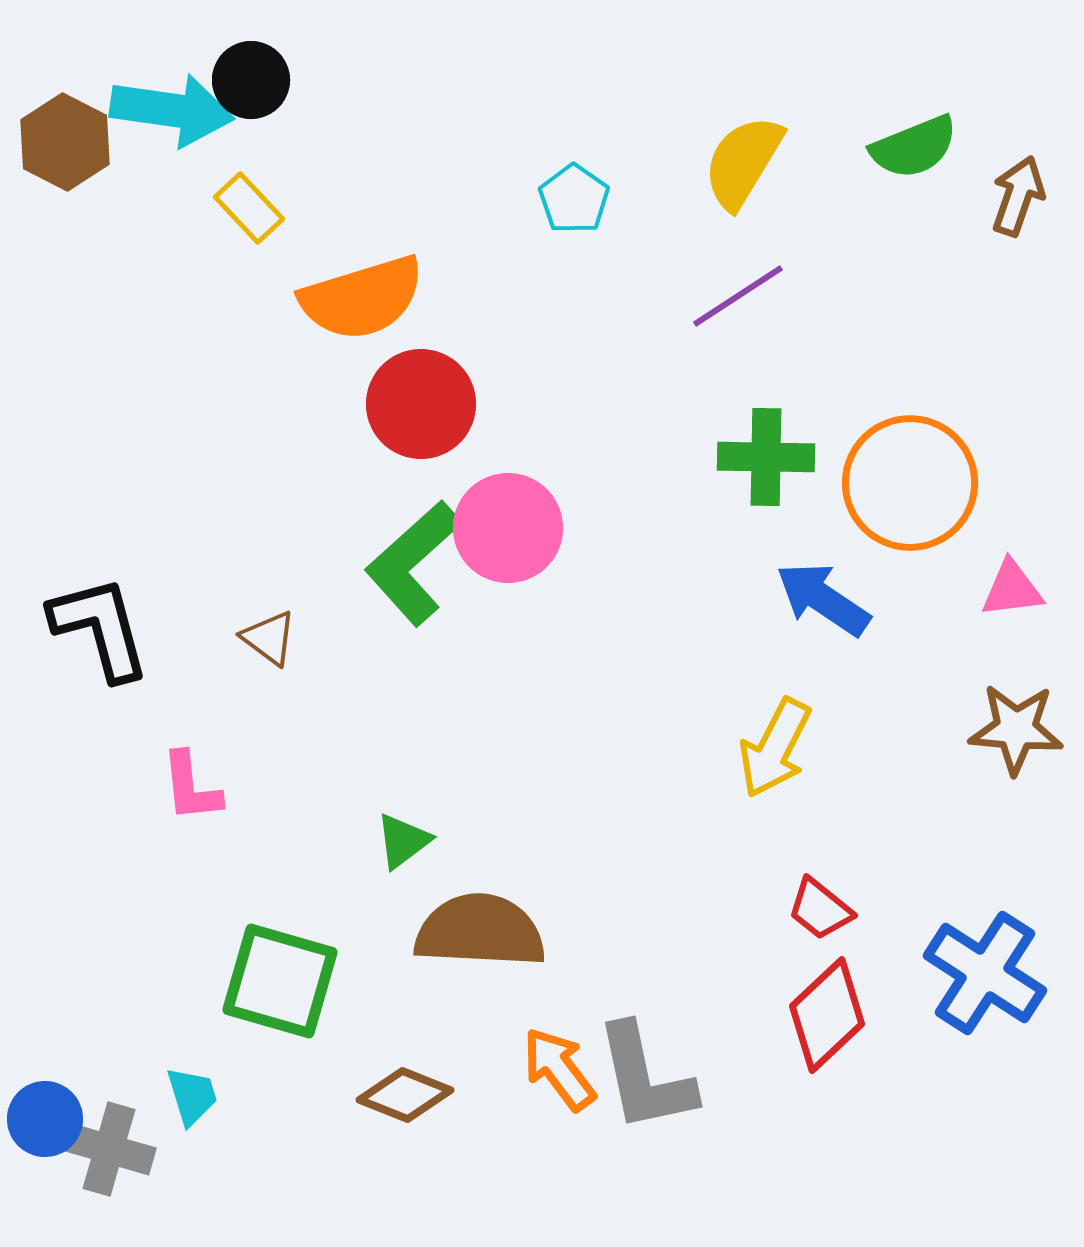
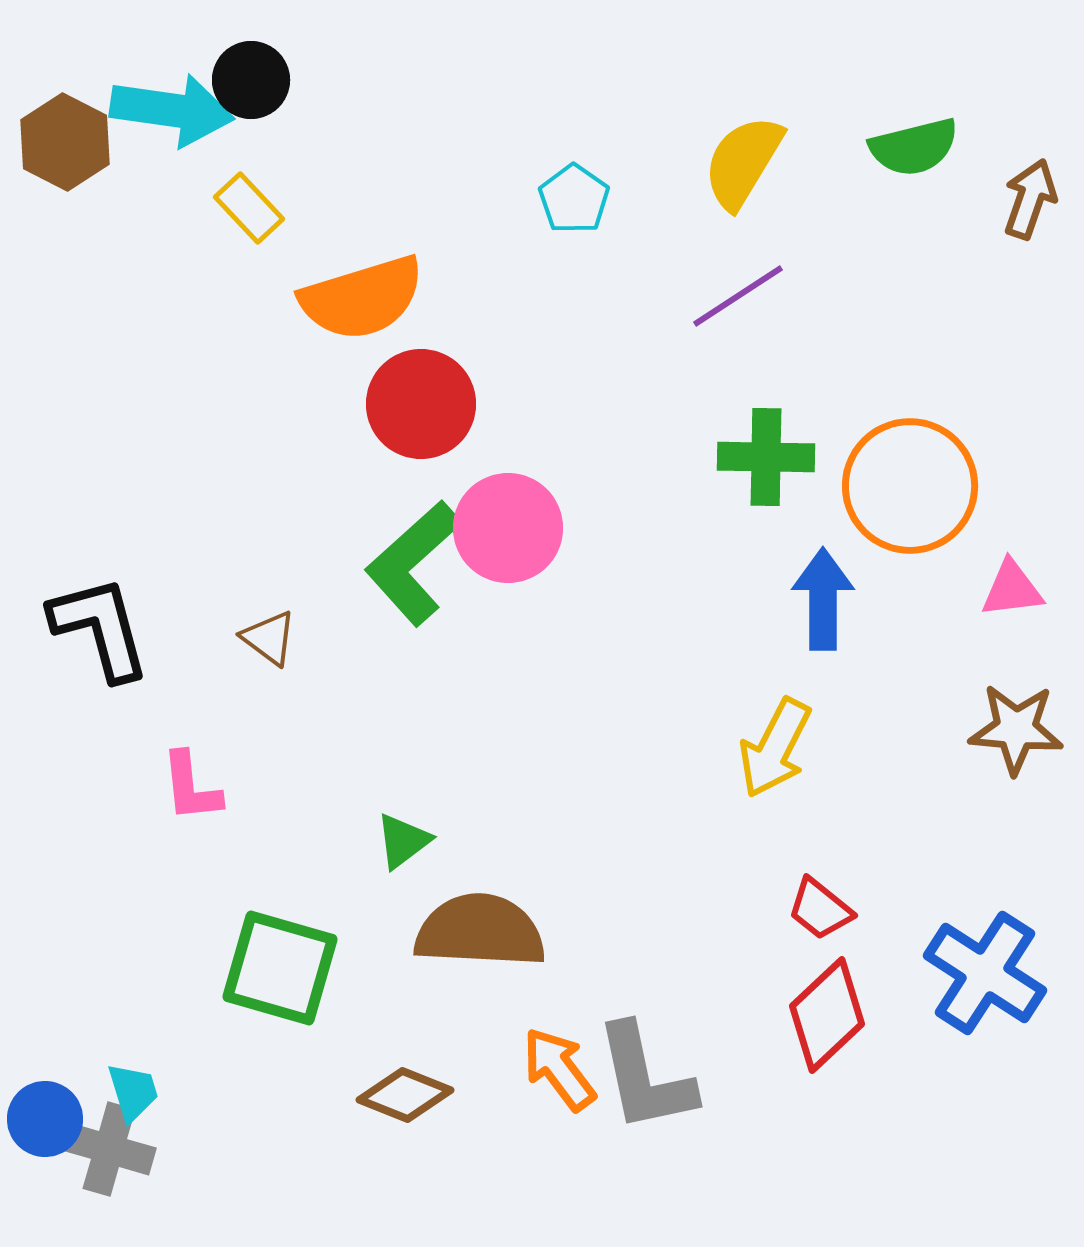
green semicircle: rotated 8 degrees clockwise
brown arrow: moved 12 px right, 3 px down
orange circle: moved 3 px down
blue arrow: rotated 56 degrees clockwise
green square: moved 13 px up
cyan trapezoid: moved 59 px left, 4 px up
